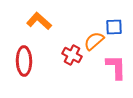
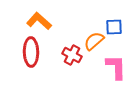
red ellipse: moved 7 px right, 9 px up
